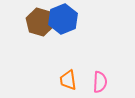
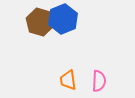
pink semicircle: moved 1 px left, 1 px up
